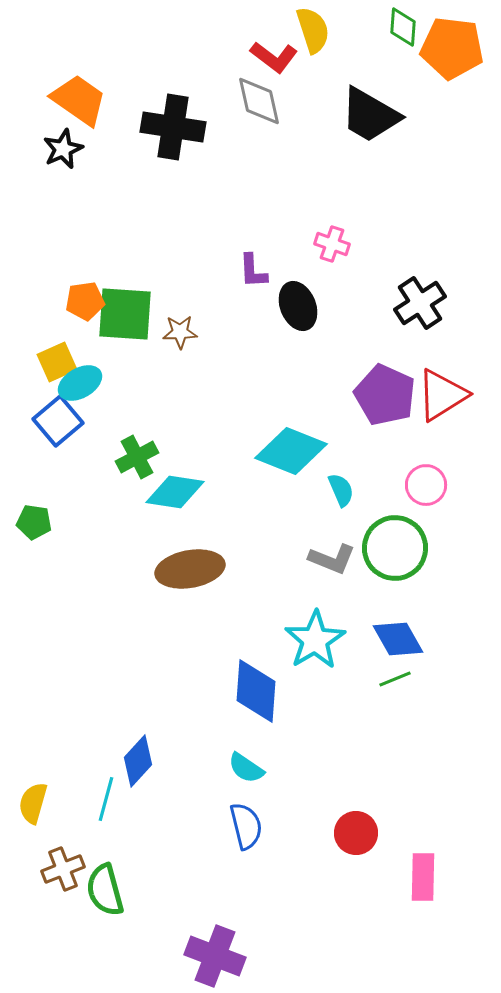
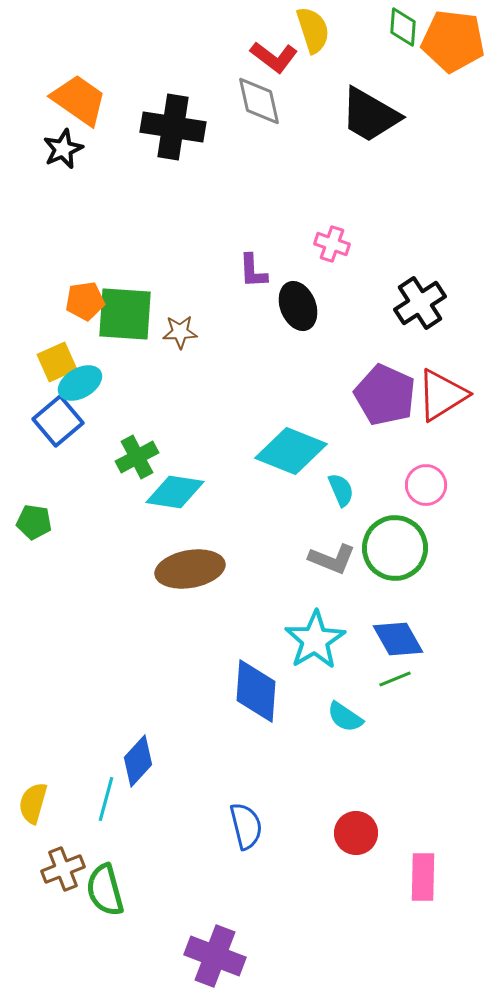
orange pentagon at (452, 48): moved 1 px right, 7 px up
cyan semicircle at (246, 768): moved 99 px right, 51 px up
